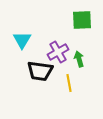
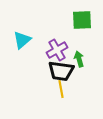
cyan triangle: rotated 18 degrees clockwise
purple cross: moved 1 px left, 2 px up
black trapezoid: moved 21 px right
yellow line: moved 8 px left, 6 px down
